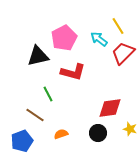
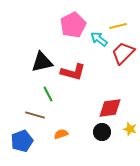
yellow line: rotated 72 degrees counterclockwise
pink pentagon: moved 9 px right, 13 px up
black triangle: moved 4 px right, 6 px down
brown line: rotated 18 degrees counterclockwise
black circle: moved 4 px right, 1 px up
